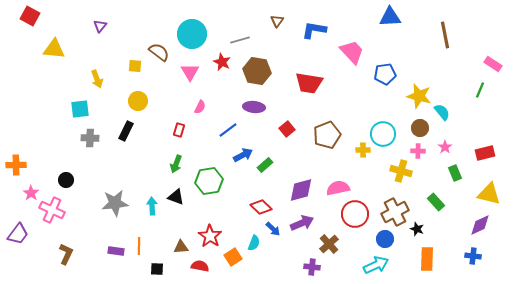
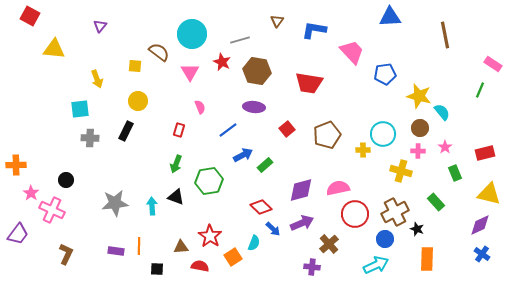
pink semicircle at (200, 107): rotated 48 degrees counterclockwise
blue cross at (473, 256): moved 9 px right, 2 px up; rotated 28 degrees clockwise
